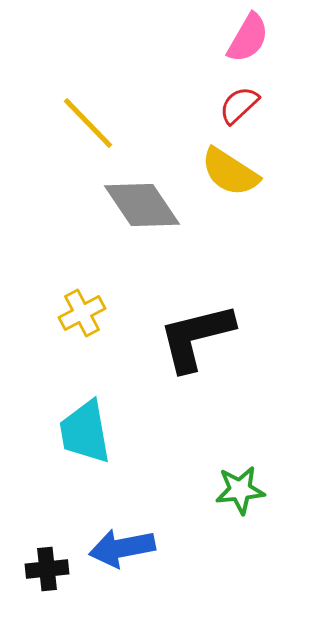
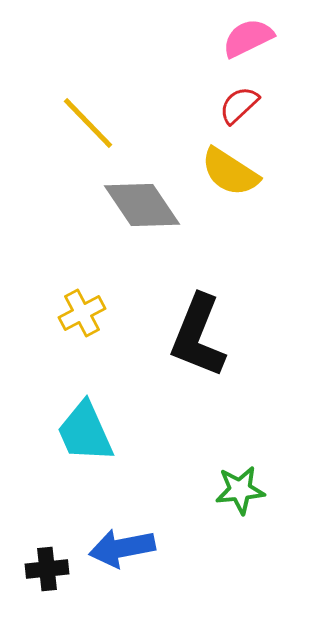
pink semicircle: rotated 146 degrees counterclockwise
black L-shape: moved 2 px right, 1 px up; rotated 54 degrees counterclockwise
cyan trapezoid: rotated 14 degrees counterclockwise
